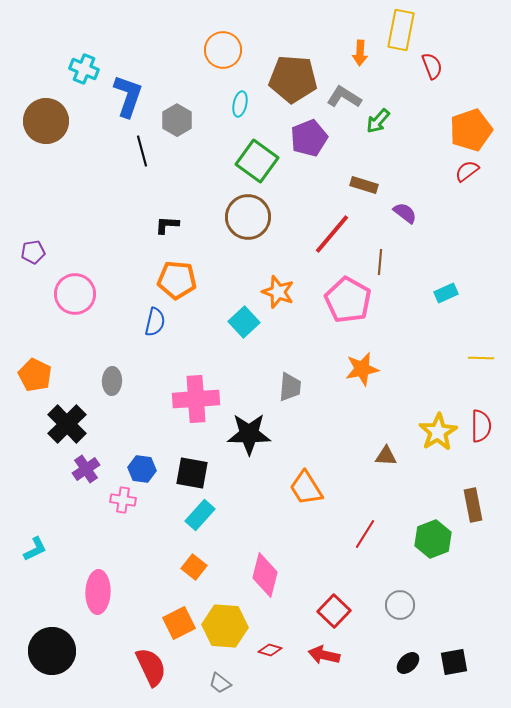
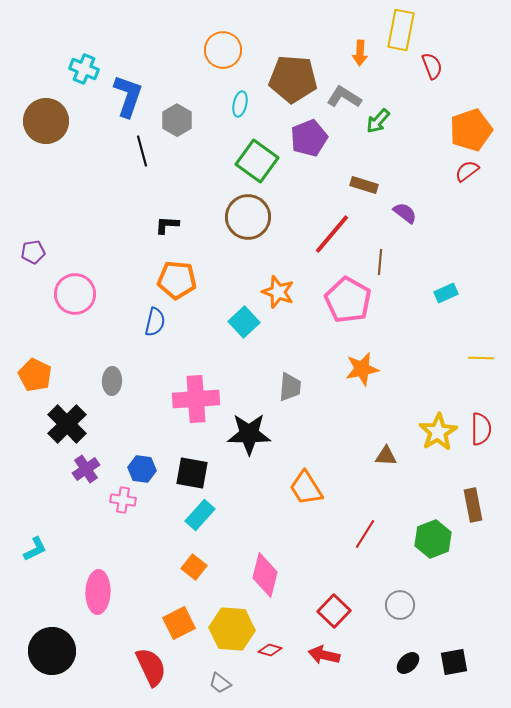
red semicircle at (481, 426): moved 3 px down
yellow hexagon at (225, 626): moved 7 px right, 3 px down
